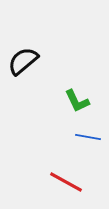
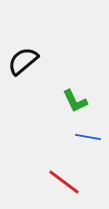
green L-shape: moved 2 px left
red line: moved 2 px left; rotated 8 degrees clockwise
